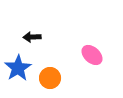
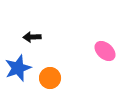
pink ellipse: moved 13 px right, 4 px up
blue star: rotated 12 degrees clockwise
